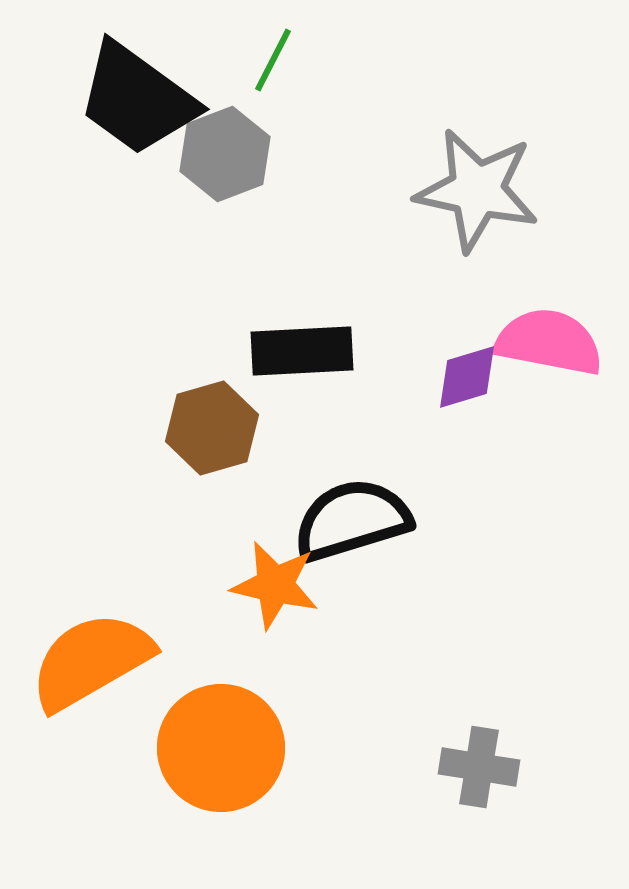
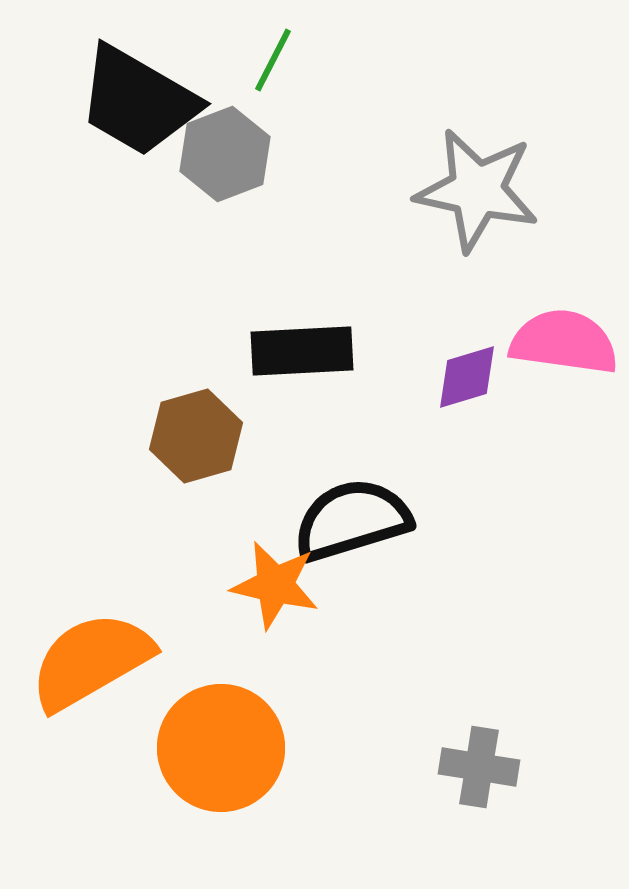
black trapezoid: moved 1 px right, 2 px down; rotated 6 degrees counterclockwise
pink semicircle: moved 15 px right; rotated 3 degrees counterclockwise
brown hexagon: moved 16 px left, 8 px down
